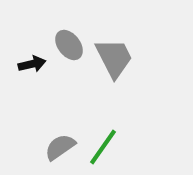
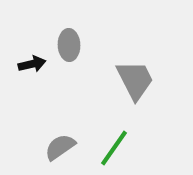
gray ellipse: rotated 36 degrees clockwise
gray trapezoid: moved 21 px right, 22 px down
green line: moved 11 px right, 1 px down
